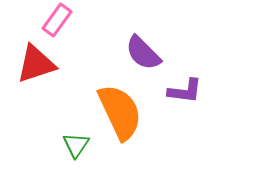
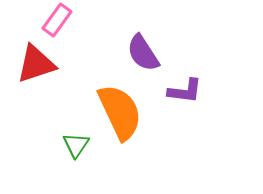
purple semicircle: rotated 12 degrees clockwise
